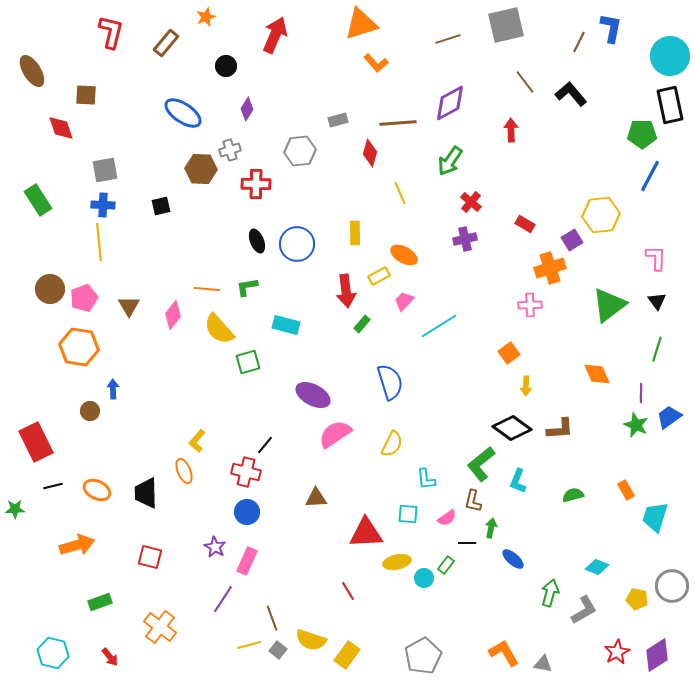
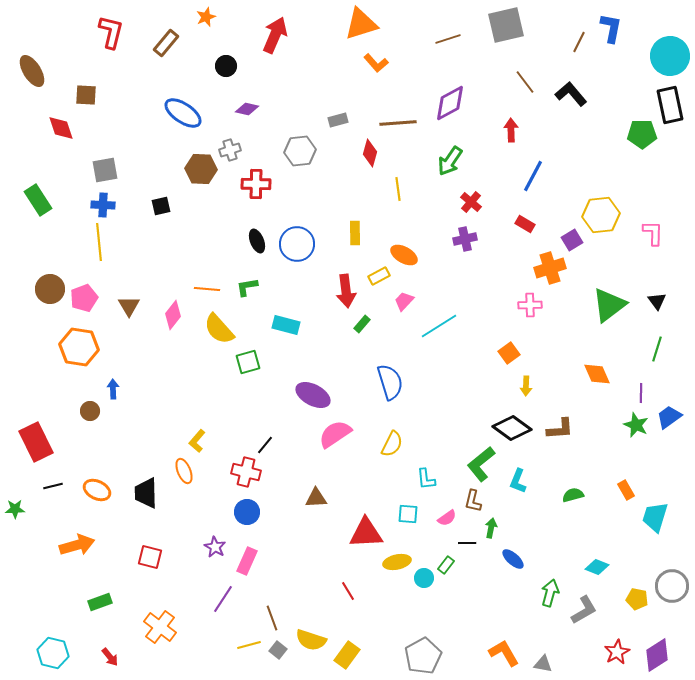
purple diamond at (247, 109): rotated 70 degrees clockwise
blue line at (650, 176): moved 117 px left
yellow line at (400, 193): moved 2 px left, 4 px up; rotated 15 degrees clockwise
pink L-shape at (656, 258): moved 3 px left, 25 px up
